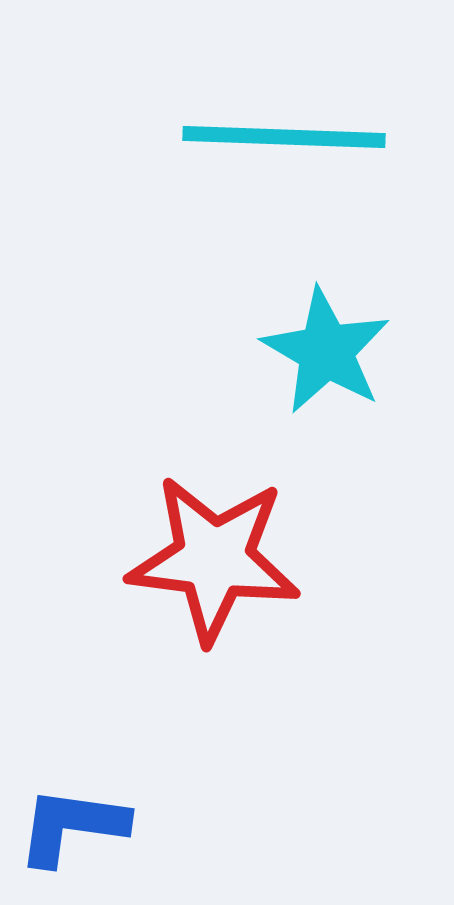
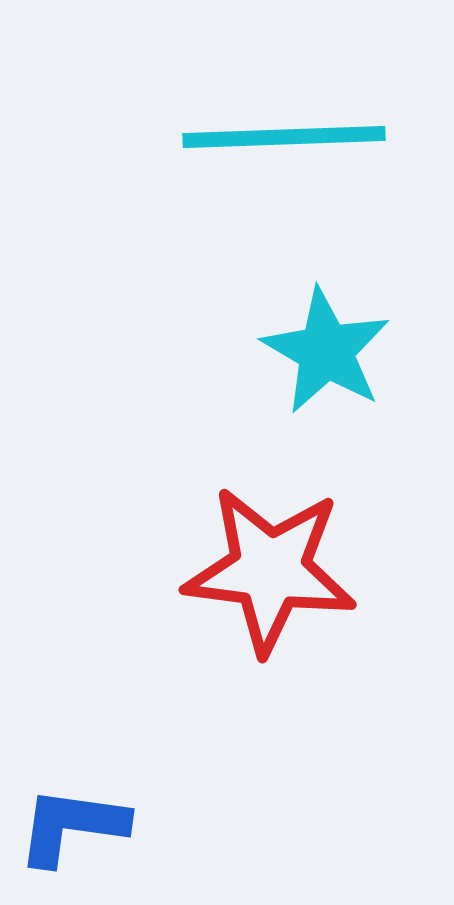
cyan line: rotated 4 degrees counterclockwise
red star: moved 56 px right, 11 px down
